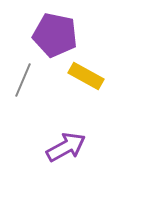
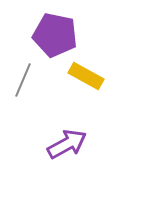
purple arrow: moved 1 px right, 3 px up
